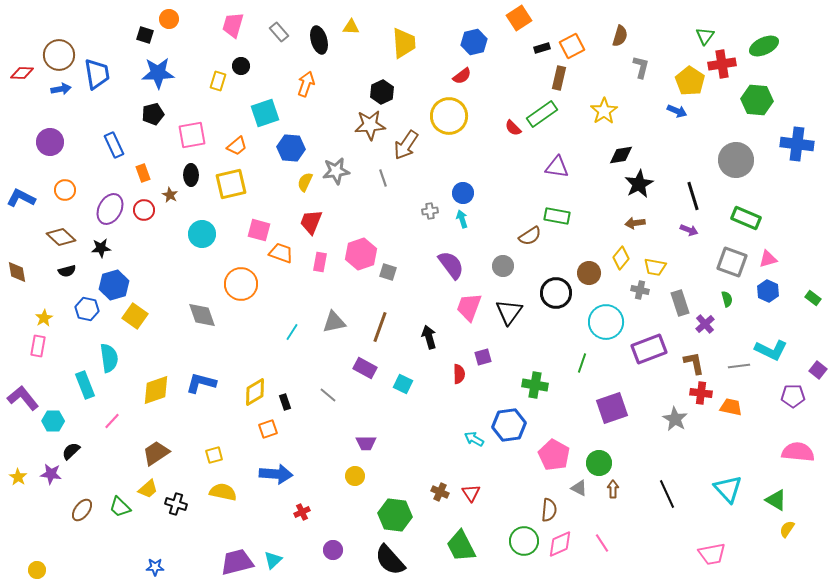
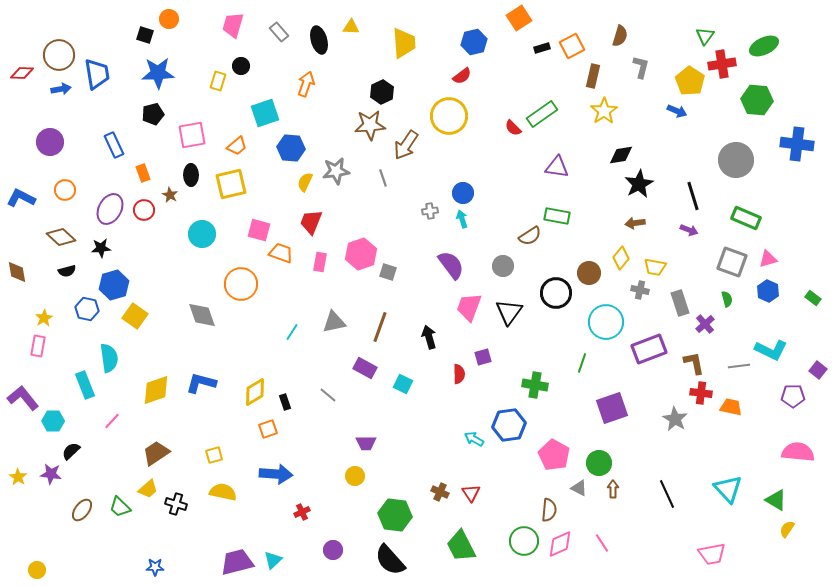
brown rectangle at (559, 78): moved 34 px right, 2 px up
